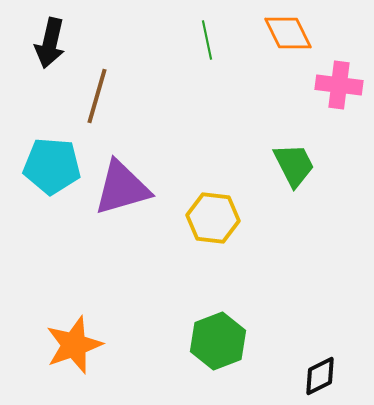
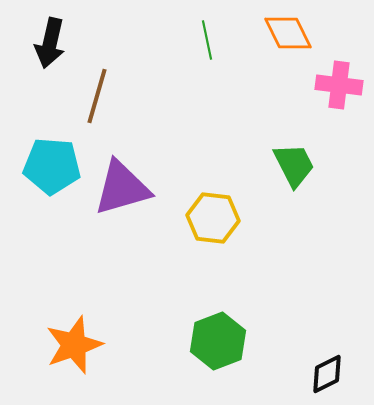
black diamond: moved 7 px right, 2 px up
